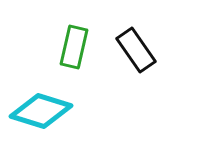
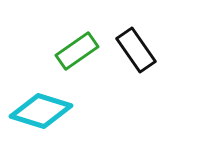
green rectangle: moved 3 px right, 4 px down; rotated 42 degrees clockwise
